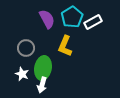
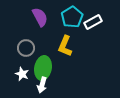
purple semicircle: moved 7 px left, 2 px up
